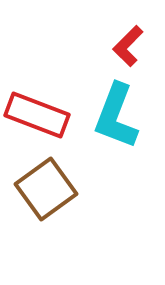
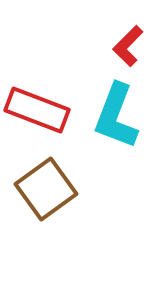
red rectangle: moved 5 px up
